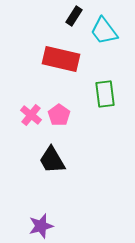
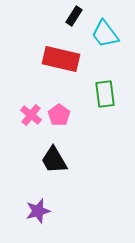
cyan trapezoid: moved 1 px right, 3 px down
black trapezoid: moved 2 px right
purple star: moved 3 px left, 15 px up
